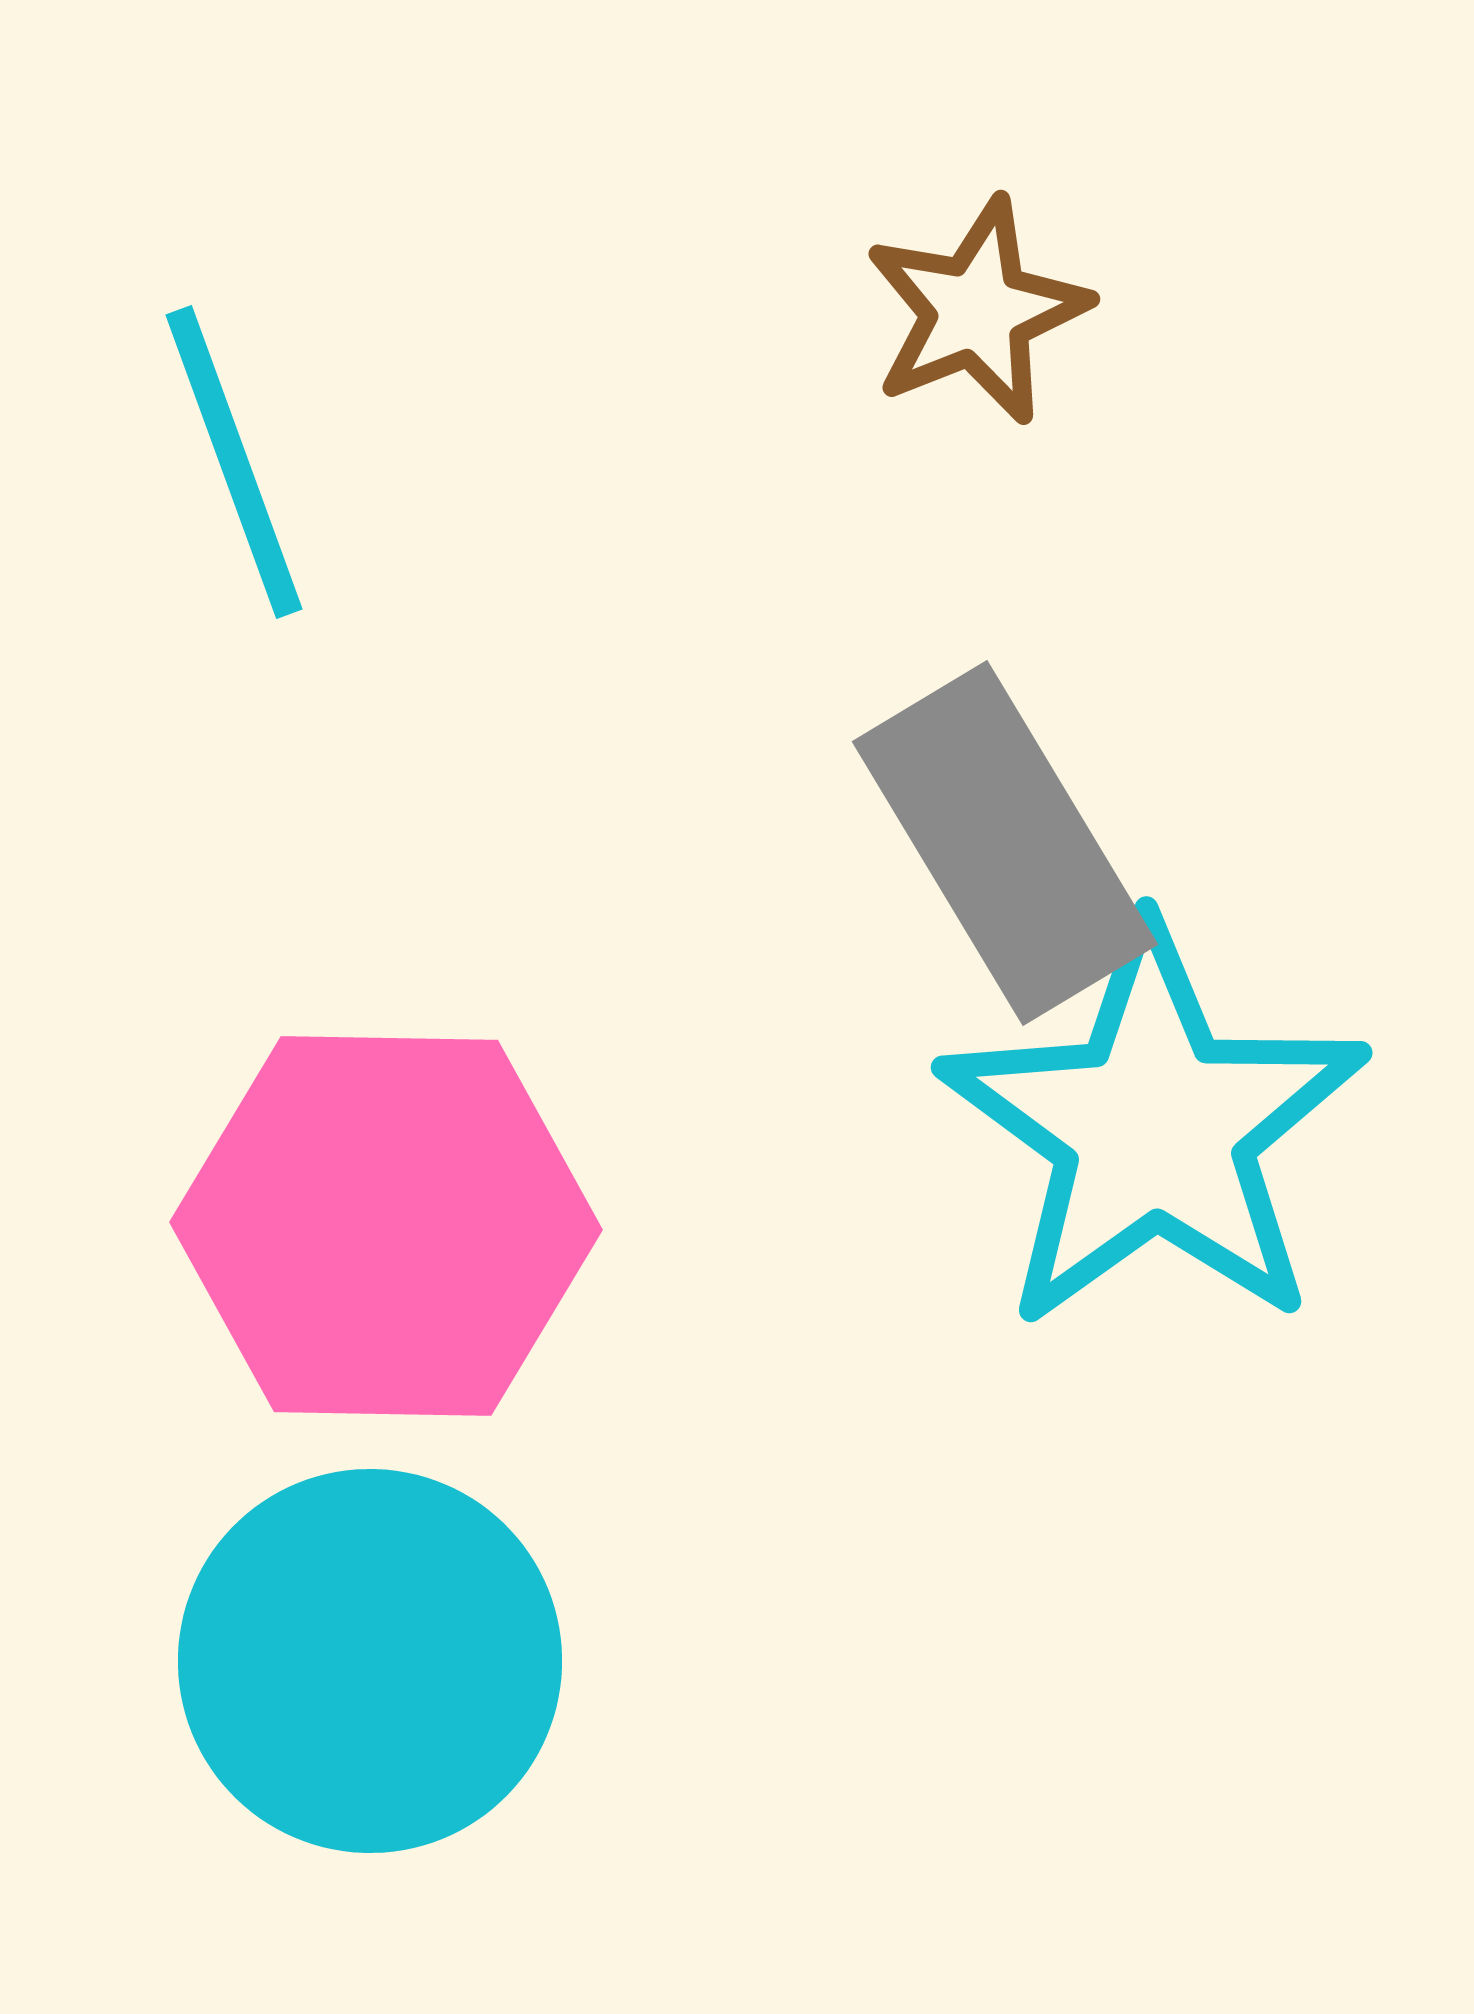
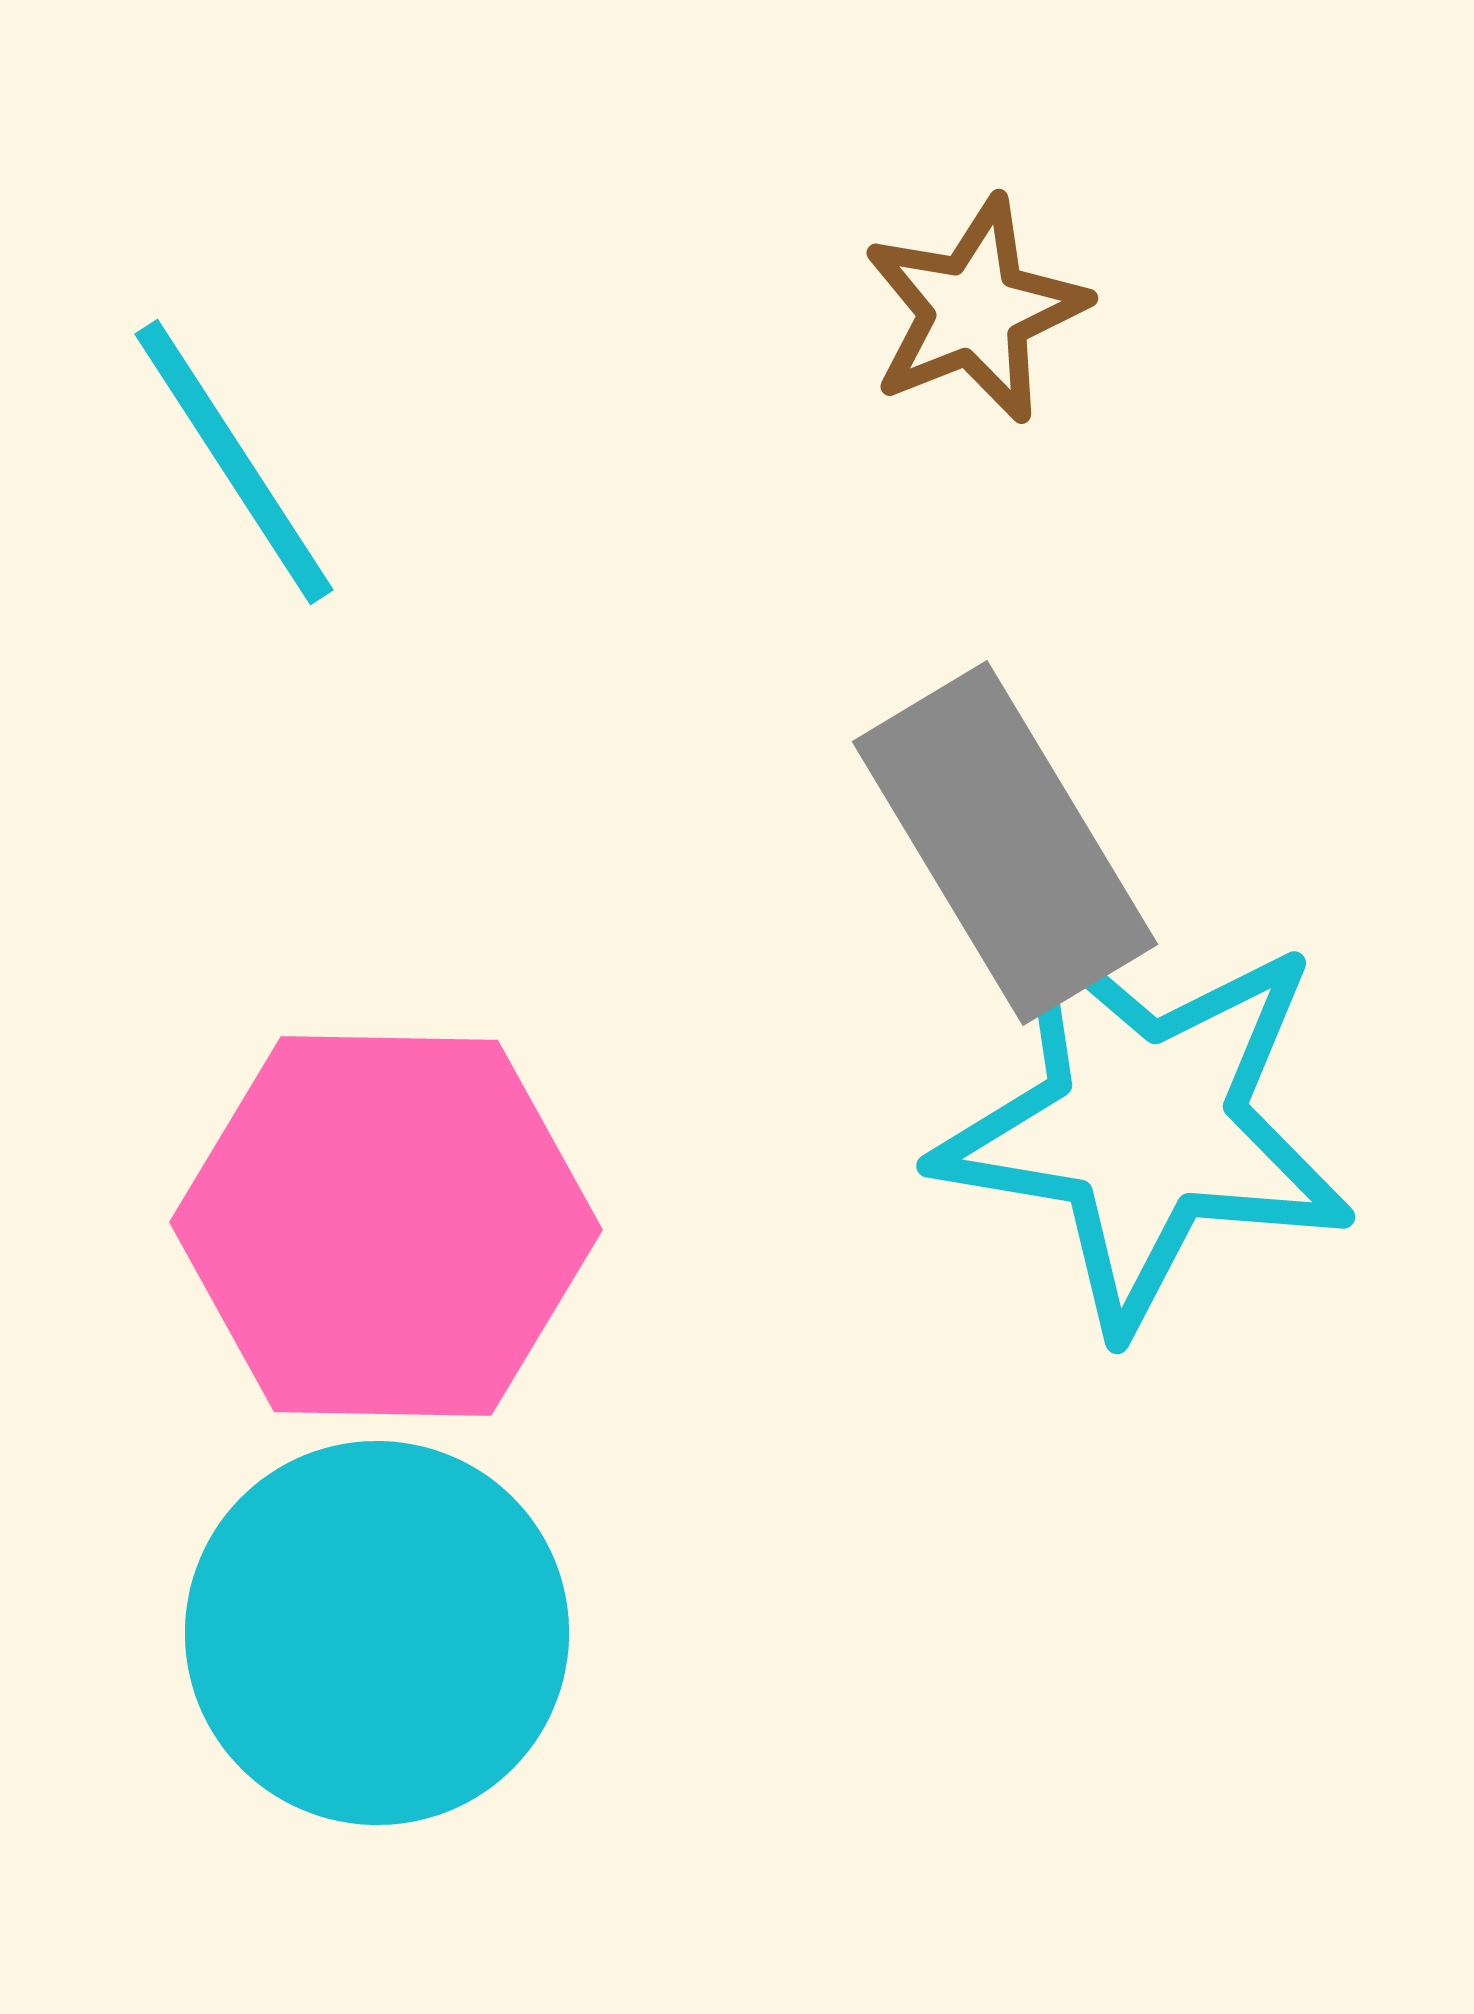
brown star: moved 2 px left, 1 px up
cyan line: rotated 13 degrees counterclockwise
cyan star: moved 10 px left, 4 px up; rotated 27 degrees counterclockwise
cyan circle: moved 7 px right, 28 px up
